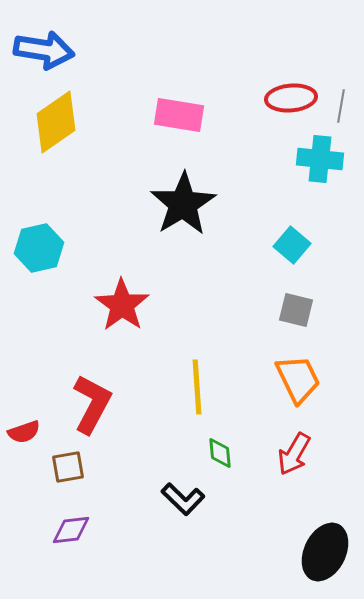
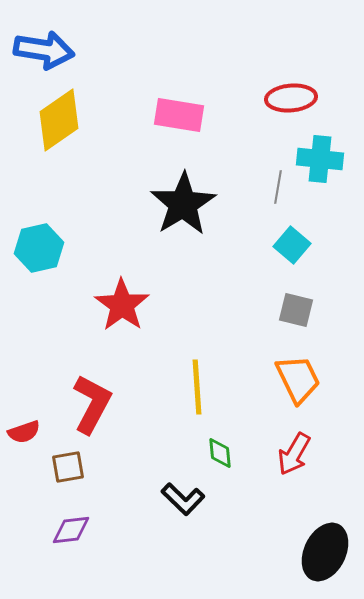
gray line: moved 63 px left, 81 px down
yellow diamond: moved 3 px right, 2 px up
